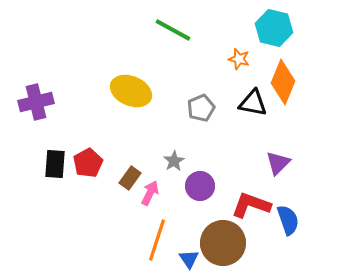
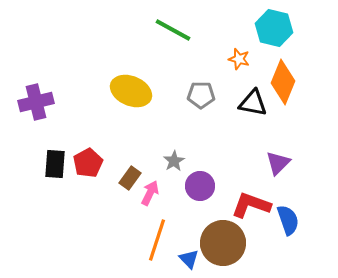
gray pentagon: moved 13 px up; rotated 24 degrees clockwise
blue triangle: rotated 10 degrees counterclockwise
